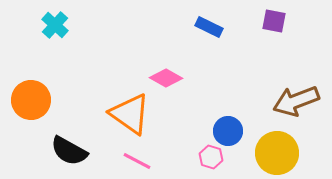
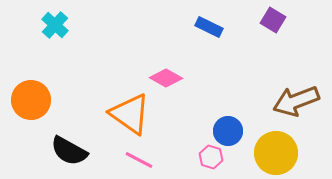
purple square: moved 1 px left, 1 px up; rotated 20 degrees clockwise
yellow circle: moved 1 px left
pink line: moved 2 px right, 1 px up
